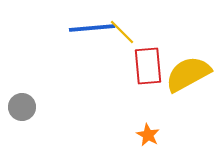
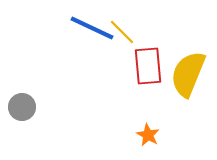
blue line: rotated 30 degrees clockwise
yellow semicircle: rotated 39 degrees counterclockwise
